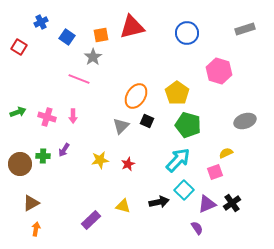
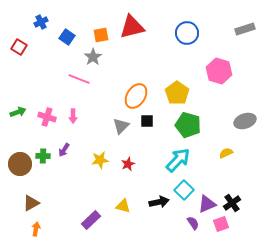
black square: rotated 24 degrees counterclockwise
pink square: moved 6 px right, 52 px down
purple semicircle: moved 4 px left, 5 px up
